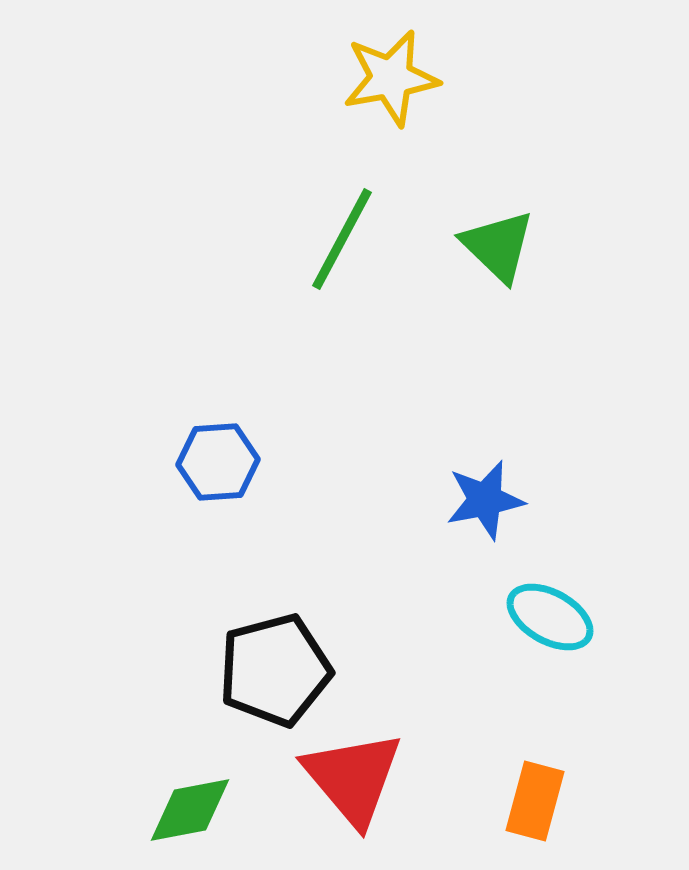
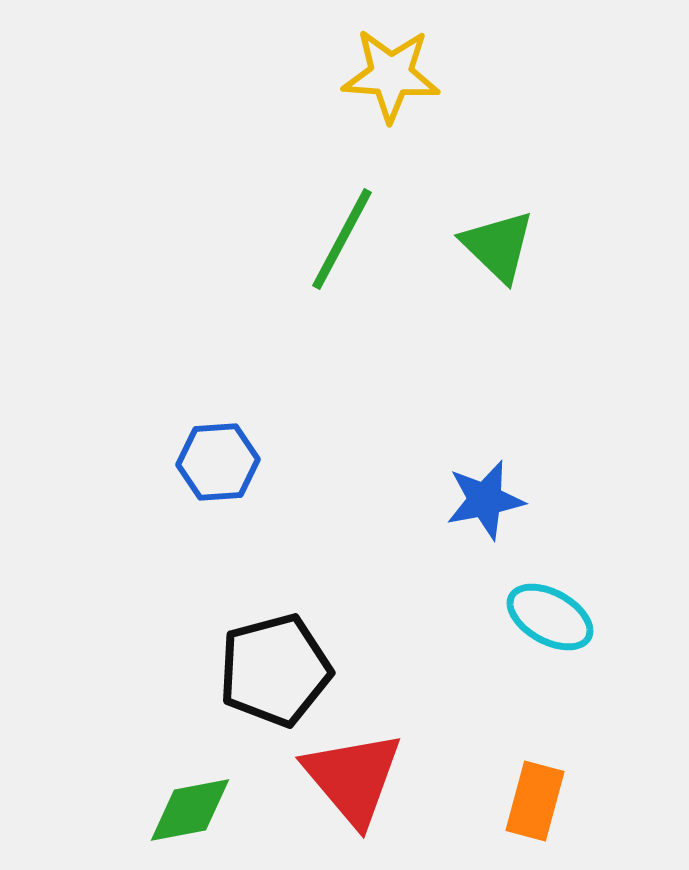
yellow star: moved 3 px up; rotated 14 degrees clockwise
